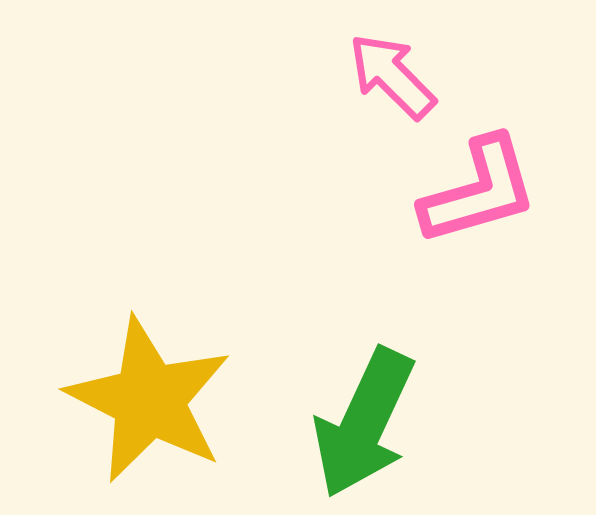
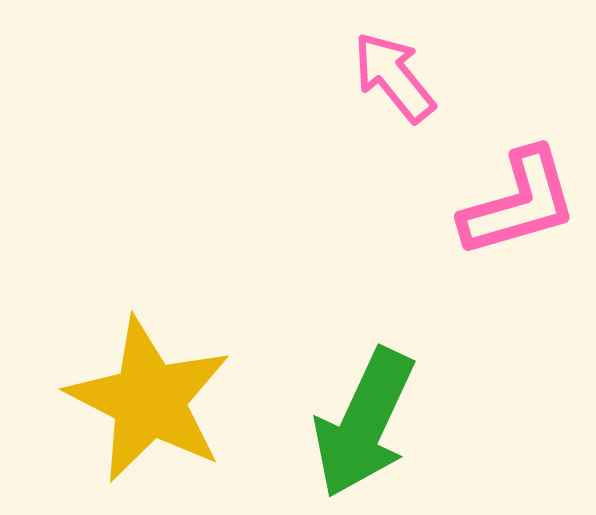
pink arrow: moved 2 px right, 1 px down; rotated 6 degrees clockwise
pink L-shape: moved 40 px right, 12 px down
